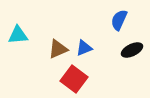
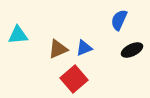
red square: rotated 12 degrees clockwise
